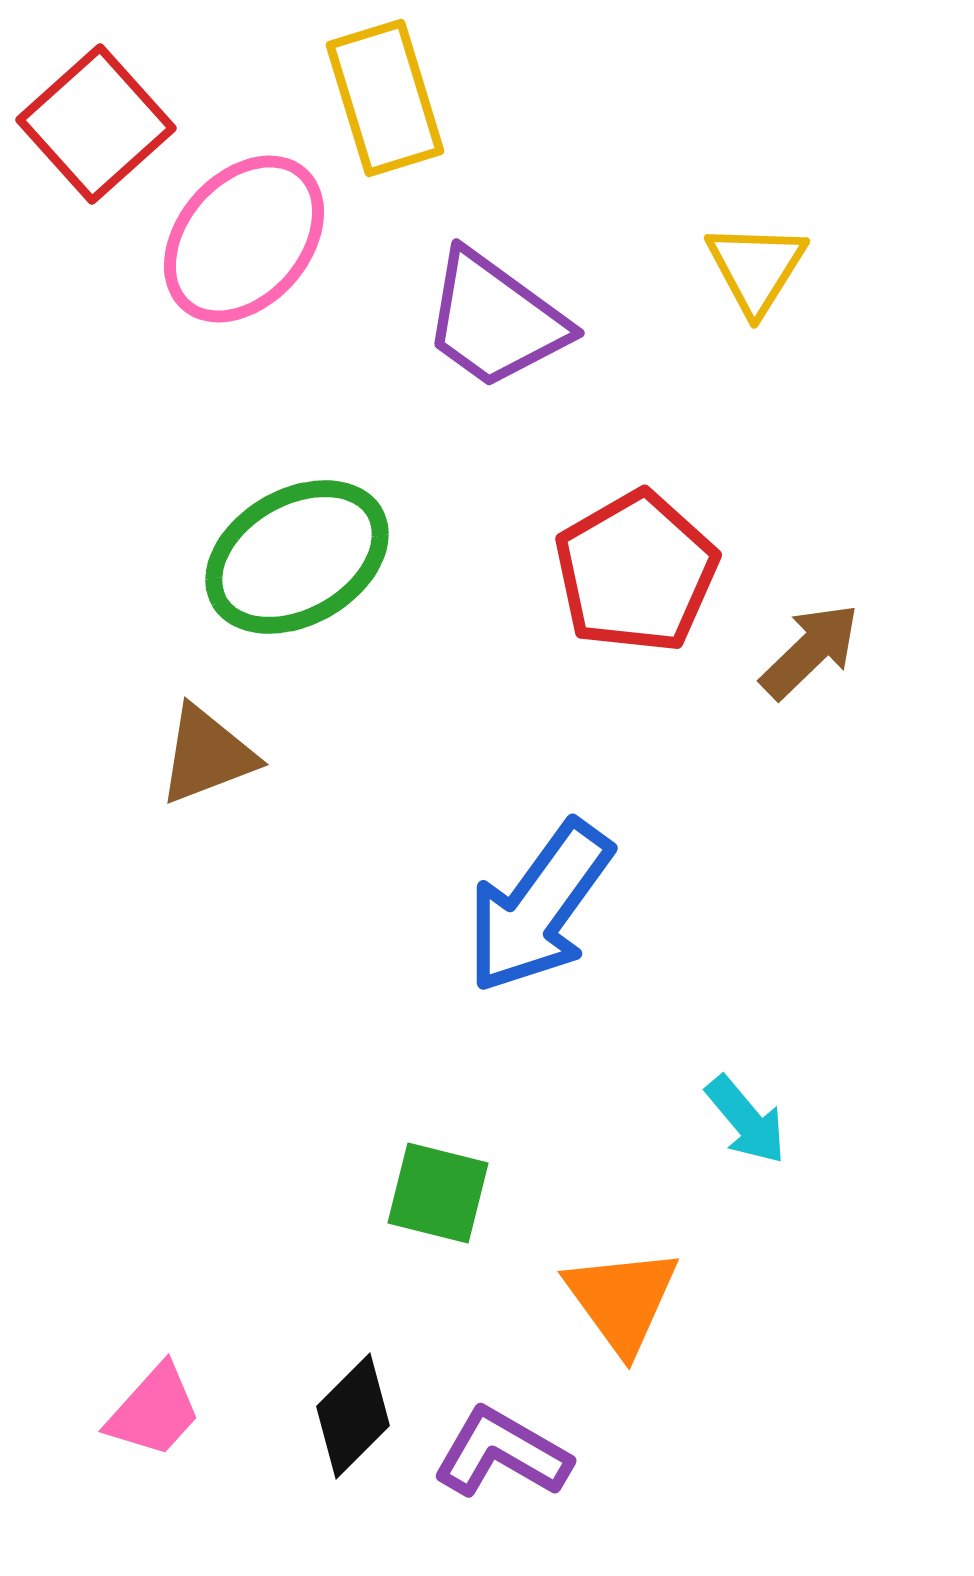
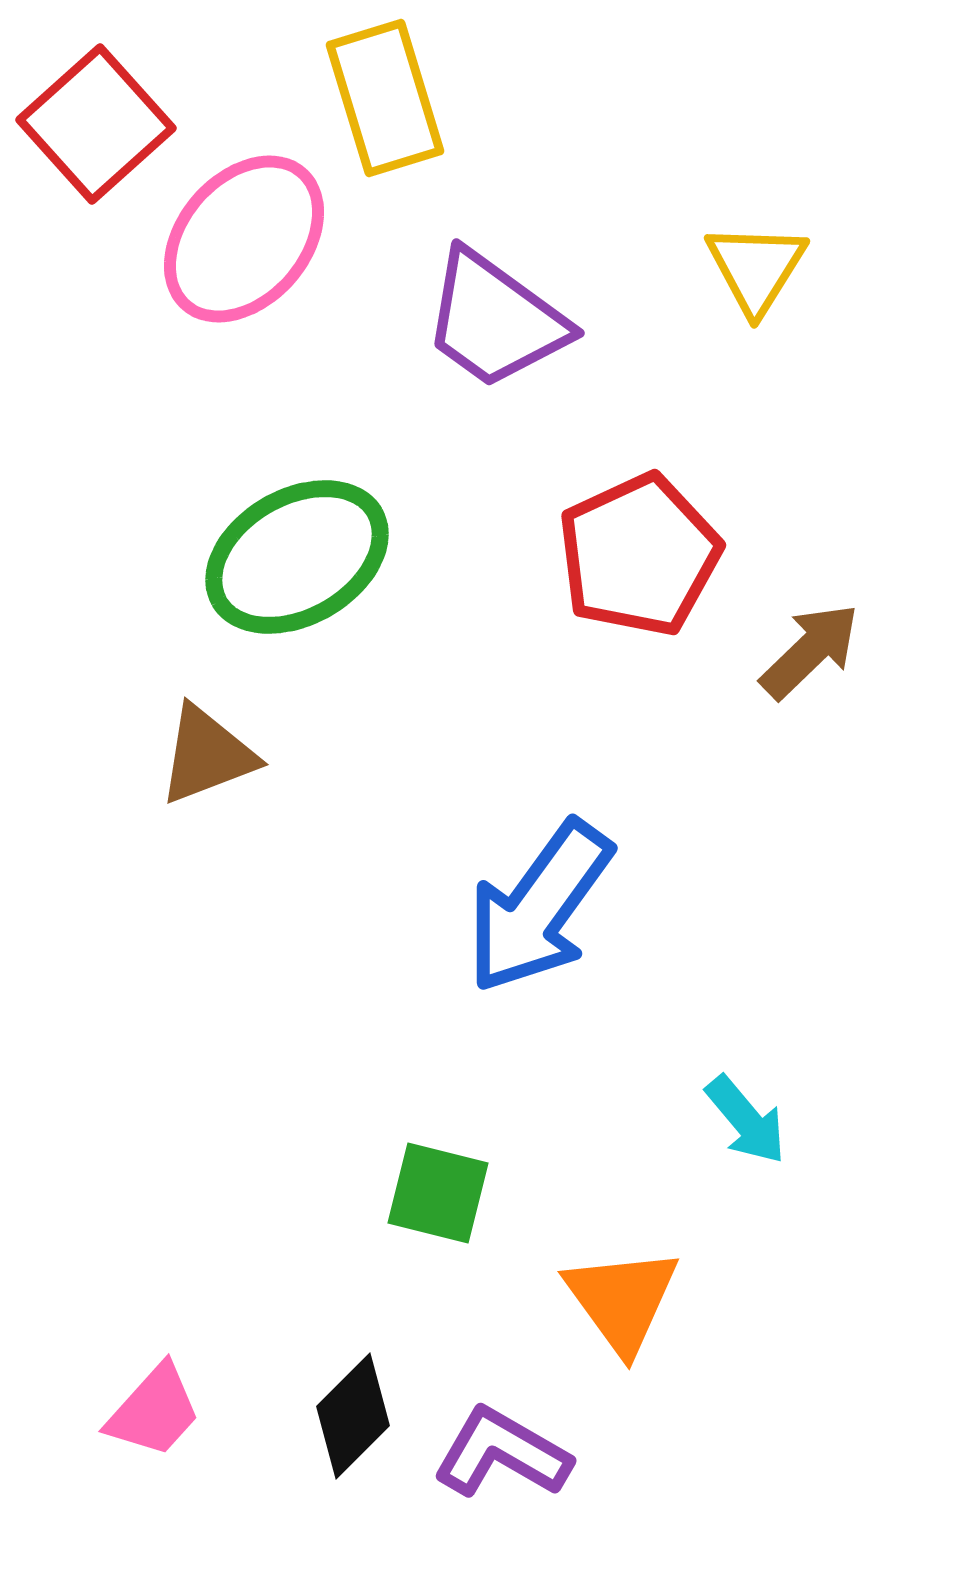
red pentagon: moved 3 px right, 17 px up; rotated 5 degrees clockwise
